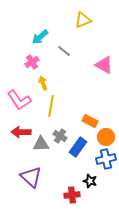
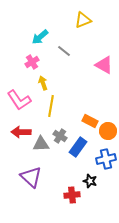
orange circle: moved 2 px right, 6 px up
